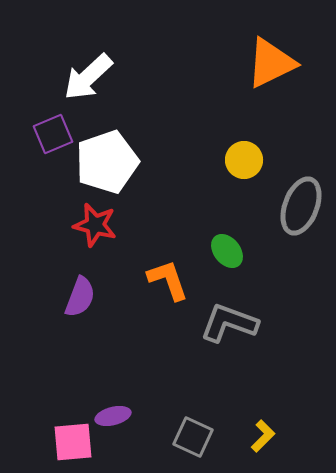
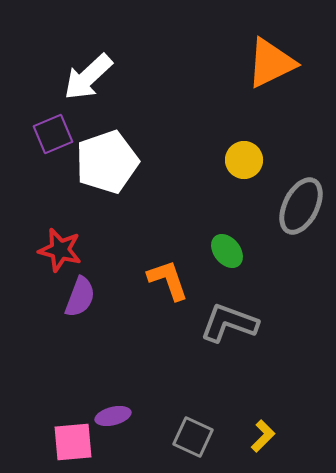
gray ellipse: rotated 6 degrees clockwise
red star: moved 35 px left, 25 px down
